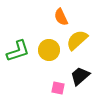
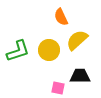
black trapezoid: rotated 40 degrees clockwise
